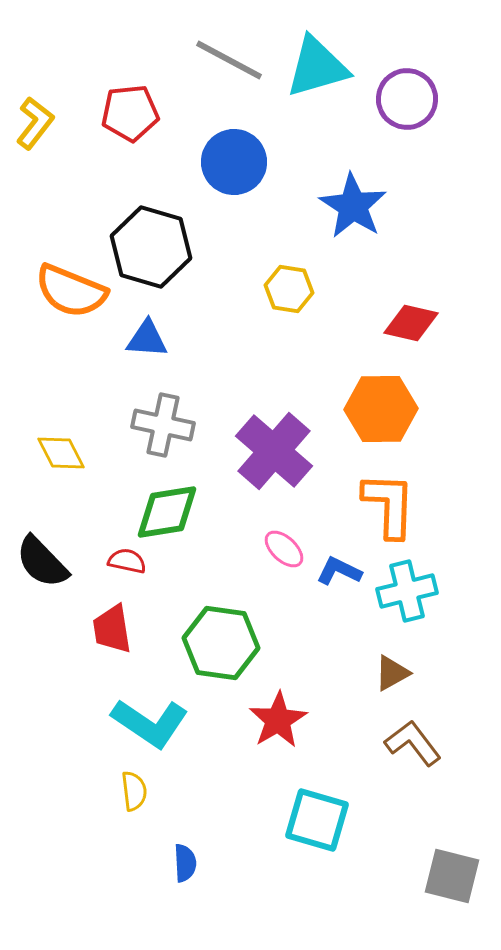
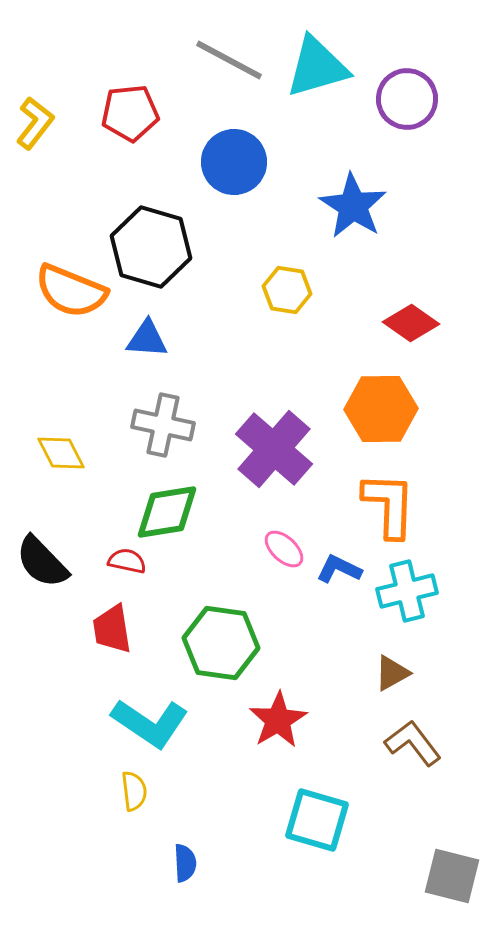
yellow hexagon: moved 2 px left, 1 px down
red diamond: rotated 22 degrees clockwise
purple cross: moved 2 px up
blue L-shape: moved 2 px up
